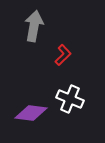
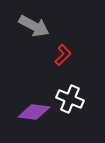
gray arrow: rotated 108 degrees clockwise
purple diamond: moved 3 px right, 1 px up
